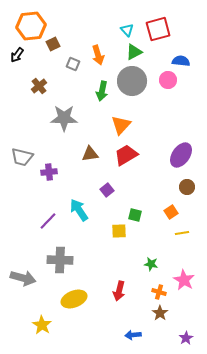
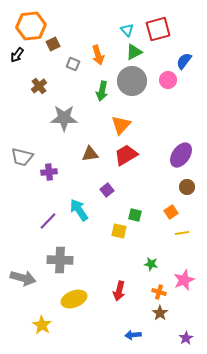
blue semicircle: moved 3 px right; rotated 60 degrees counterclockwise
yellow square: rotated 14 degrees clockwise
pink star: rotated 20 degrees clockwise
